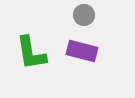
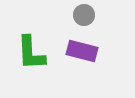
green L-shape: rotated 6 degrees clockwise
